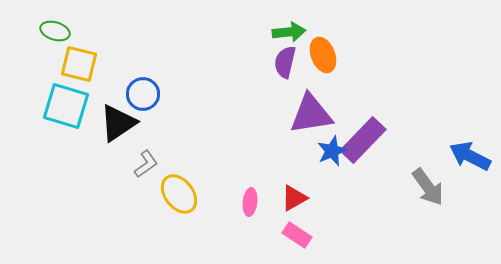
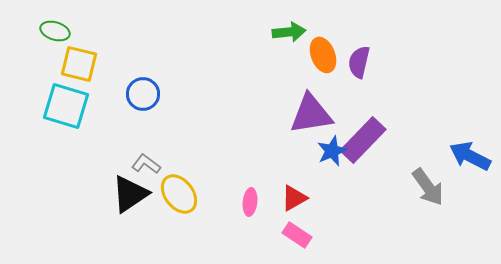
purple semicircle: moved 74 px right
black triangle: moved 12 px right, 71 px down
gray L-shape: rotated 108 degrees counterclockwise
